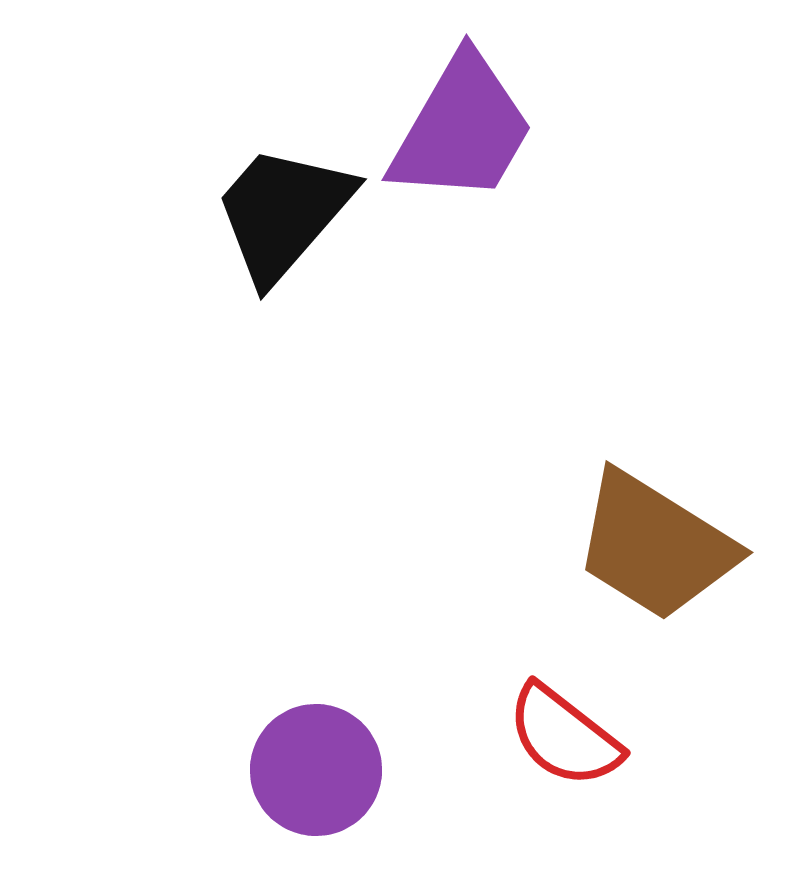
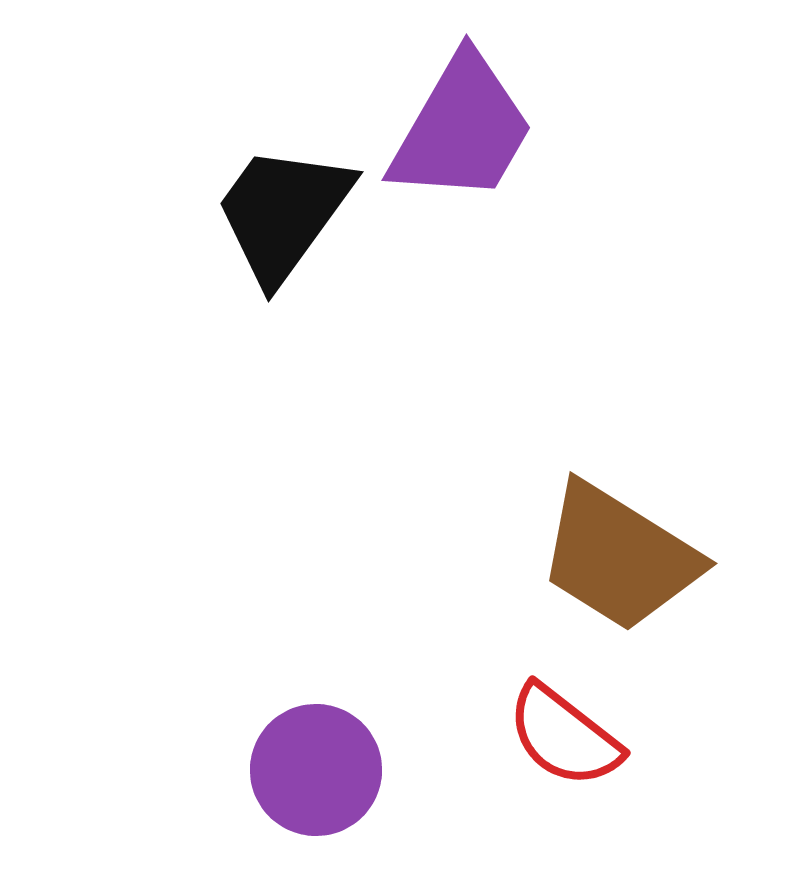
black trapezoid: rotated 5 degrees counterclockwise
brown trapezoid: moved 36 px left, 11 px down
